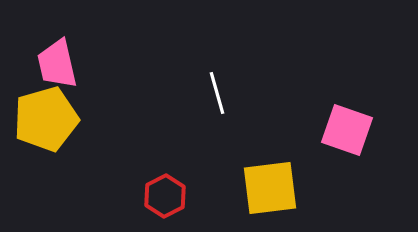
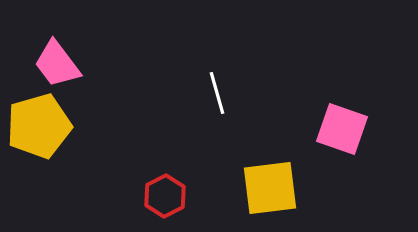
pink trapezoid: rotated 24 degrees counterclockwise
yellow pentagon: moved 7 px left, 7 px down
pink square: moved 5 px left, 1 px up
